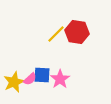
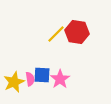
pink semicircle: rotated 56 degrees counterclockwise
